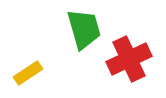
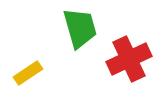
green trapezoid: moved 4 px left, 1 px up
